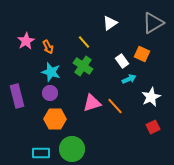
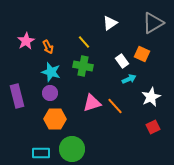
green cross: rotated 24 degrees counterclockwise
